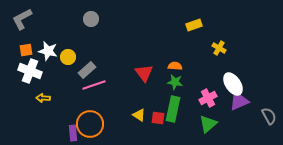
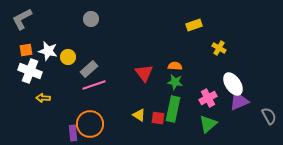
gray rectangle: moved 2 px right, 1 px up
